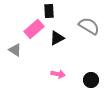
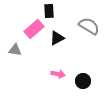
gray triangle: rotated 24 degrees counterclockwise
black circle: moved 8 px left, 1 px down
